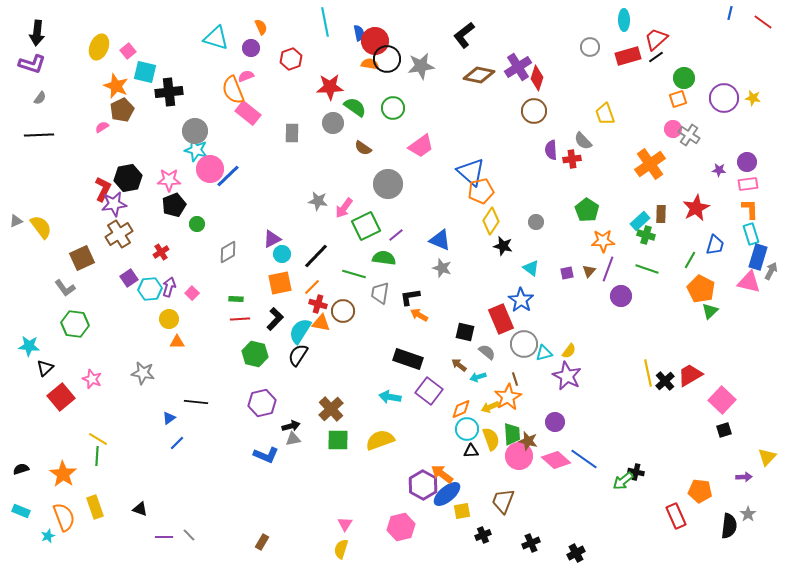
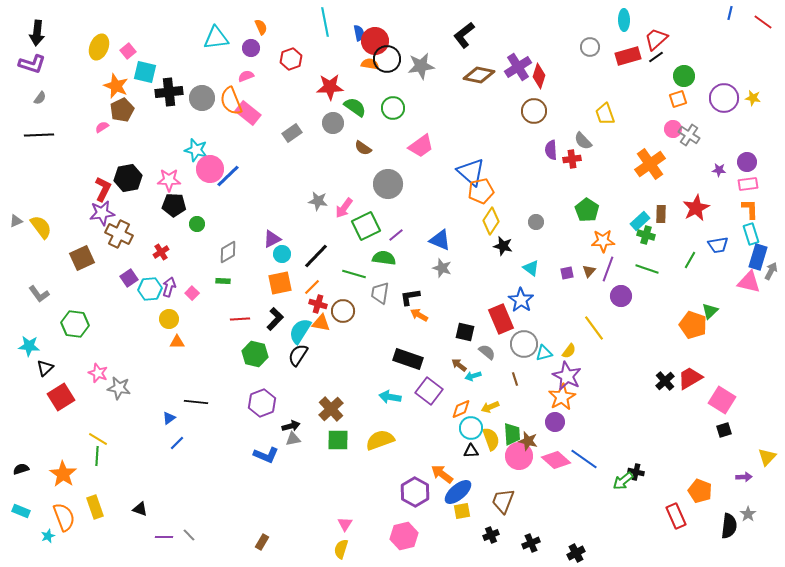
cyan triangle at (216, 38): rotated 24 degrees counterclockwise
red diamond at (537, 78): moved 2 px right, 2 px up
green circle at (684, 78): moved 2 px up
orange semicircle at (233, 90): moved 2 px left, 11 px down
gray circle at (195, 131): moved 7 px right, 33 px up
gray rectangle at (292, 133): rotated 54 degrees clockwise
purple star at (114, 204): moved 12 px left, 9 px down
black pentagon at (174, 205): rotated 25 degrees clockwise
brown cross at (119, 234): rotated 32 degrees counterclockwise
blue trapezoid at (715, 245): moved 3 px right; rotated 65 degrees clockwise
gray L-shape at (65, 288): moved 26 px left, 6 px down
orange pentagon at (701, 289): moved 8 px left, 36 px down; rotated 8 degrees counterclockwise
green rectangle at (236, 299): moved 13 px left, 18 px up
gray star at (143, 373): moved 24 px left, 15 px down
yellow line at (648, 373): moved 54 px left, 45 px up; rotated 24 degrees counterclockwise
red trapezoid at (690, 375): moved 3 px down
cyan arrow at (478, 377): moved 5 px left, 1 px up
pink star at (92, 379): moved 6 px right, 6 px up
red square at (61, 397): rotated 8 degrees clockwise
orange star at (508, 397): moved 54 px right
pink square at (722, 400): rotated 12 degrees counterclockwise
purple hexagon at (262, 403): rotated 8 degrees counterclockwise
cyan circle at (467, 429): moved 4 px right, 1 px up
purple hexagon at (423, 485): moved 8 px left, 7 px down
orange pentagon at (700, 491): rotated 15 degrees clockwise
blue ellipse at (447, 494): moved 11 px right, 2 px up
pink hexagon at (401, 527): moved 3 px right, 9 px down
black cross at (483, 535): moved 8 px right
